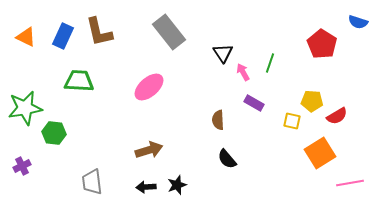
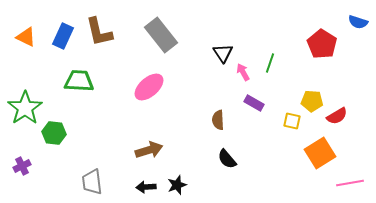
gray rectangle: moved 8 px left, 3 px down
green star: rotated 24 degrees counterclockwise
